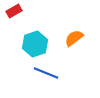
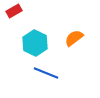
cyan hexagon: moved 1 px up; rotated 15 degrees counterclockwise
